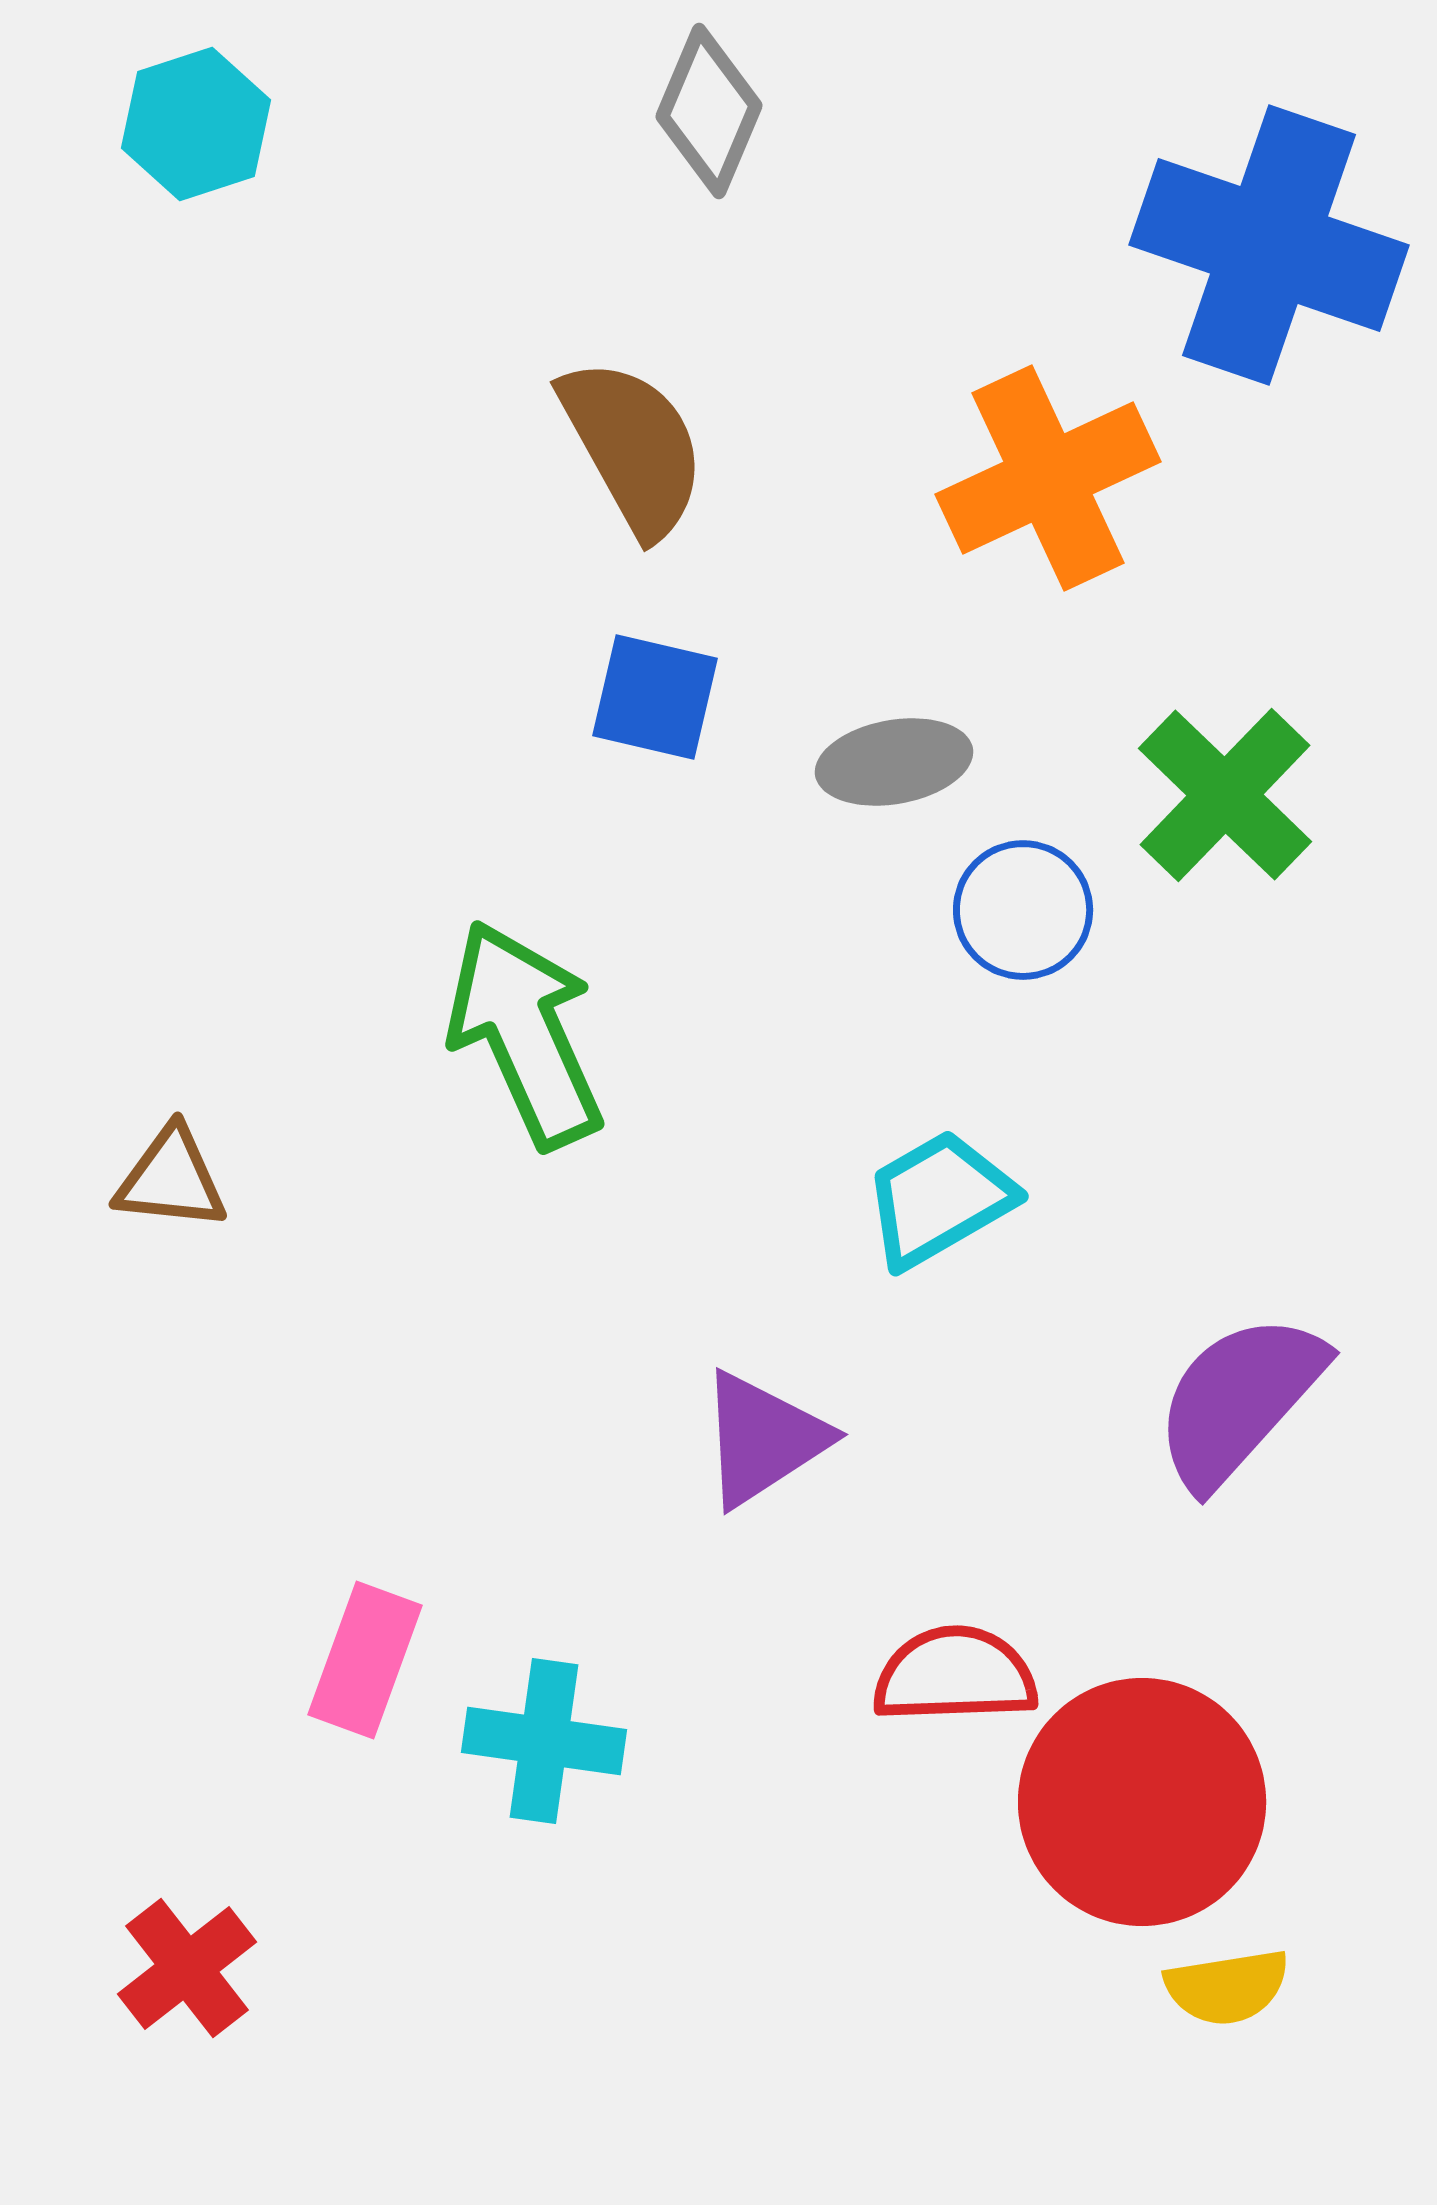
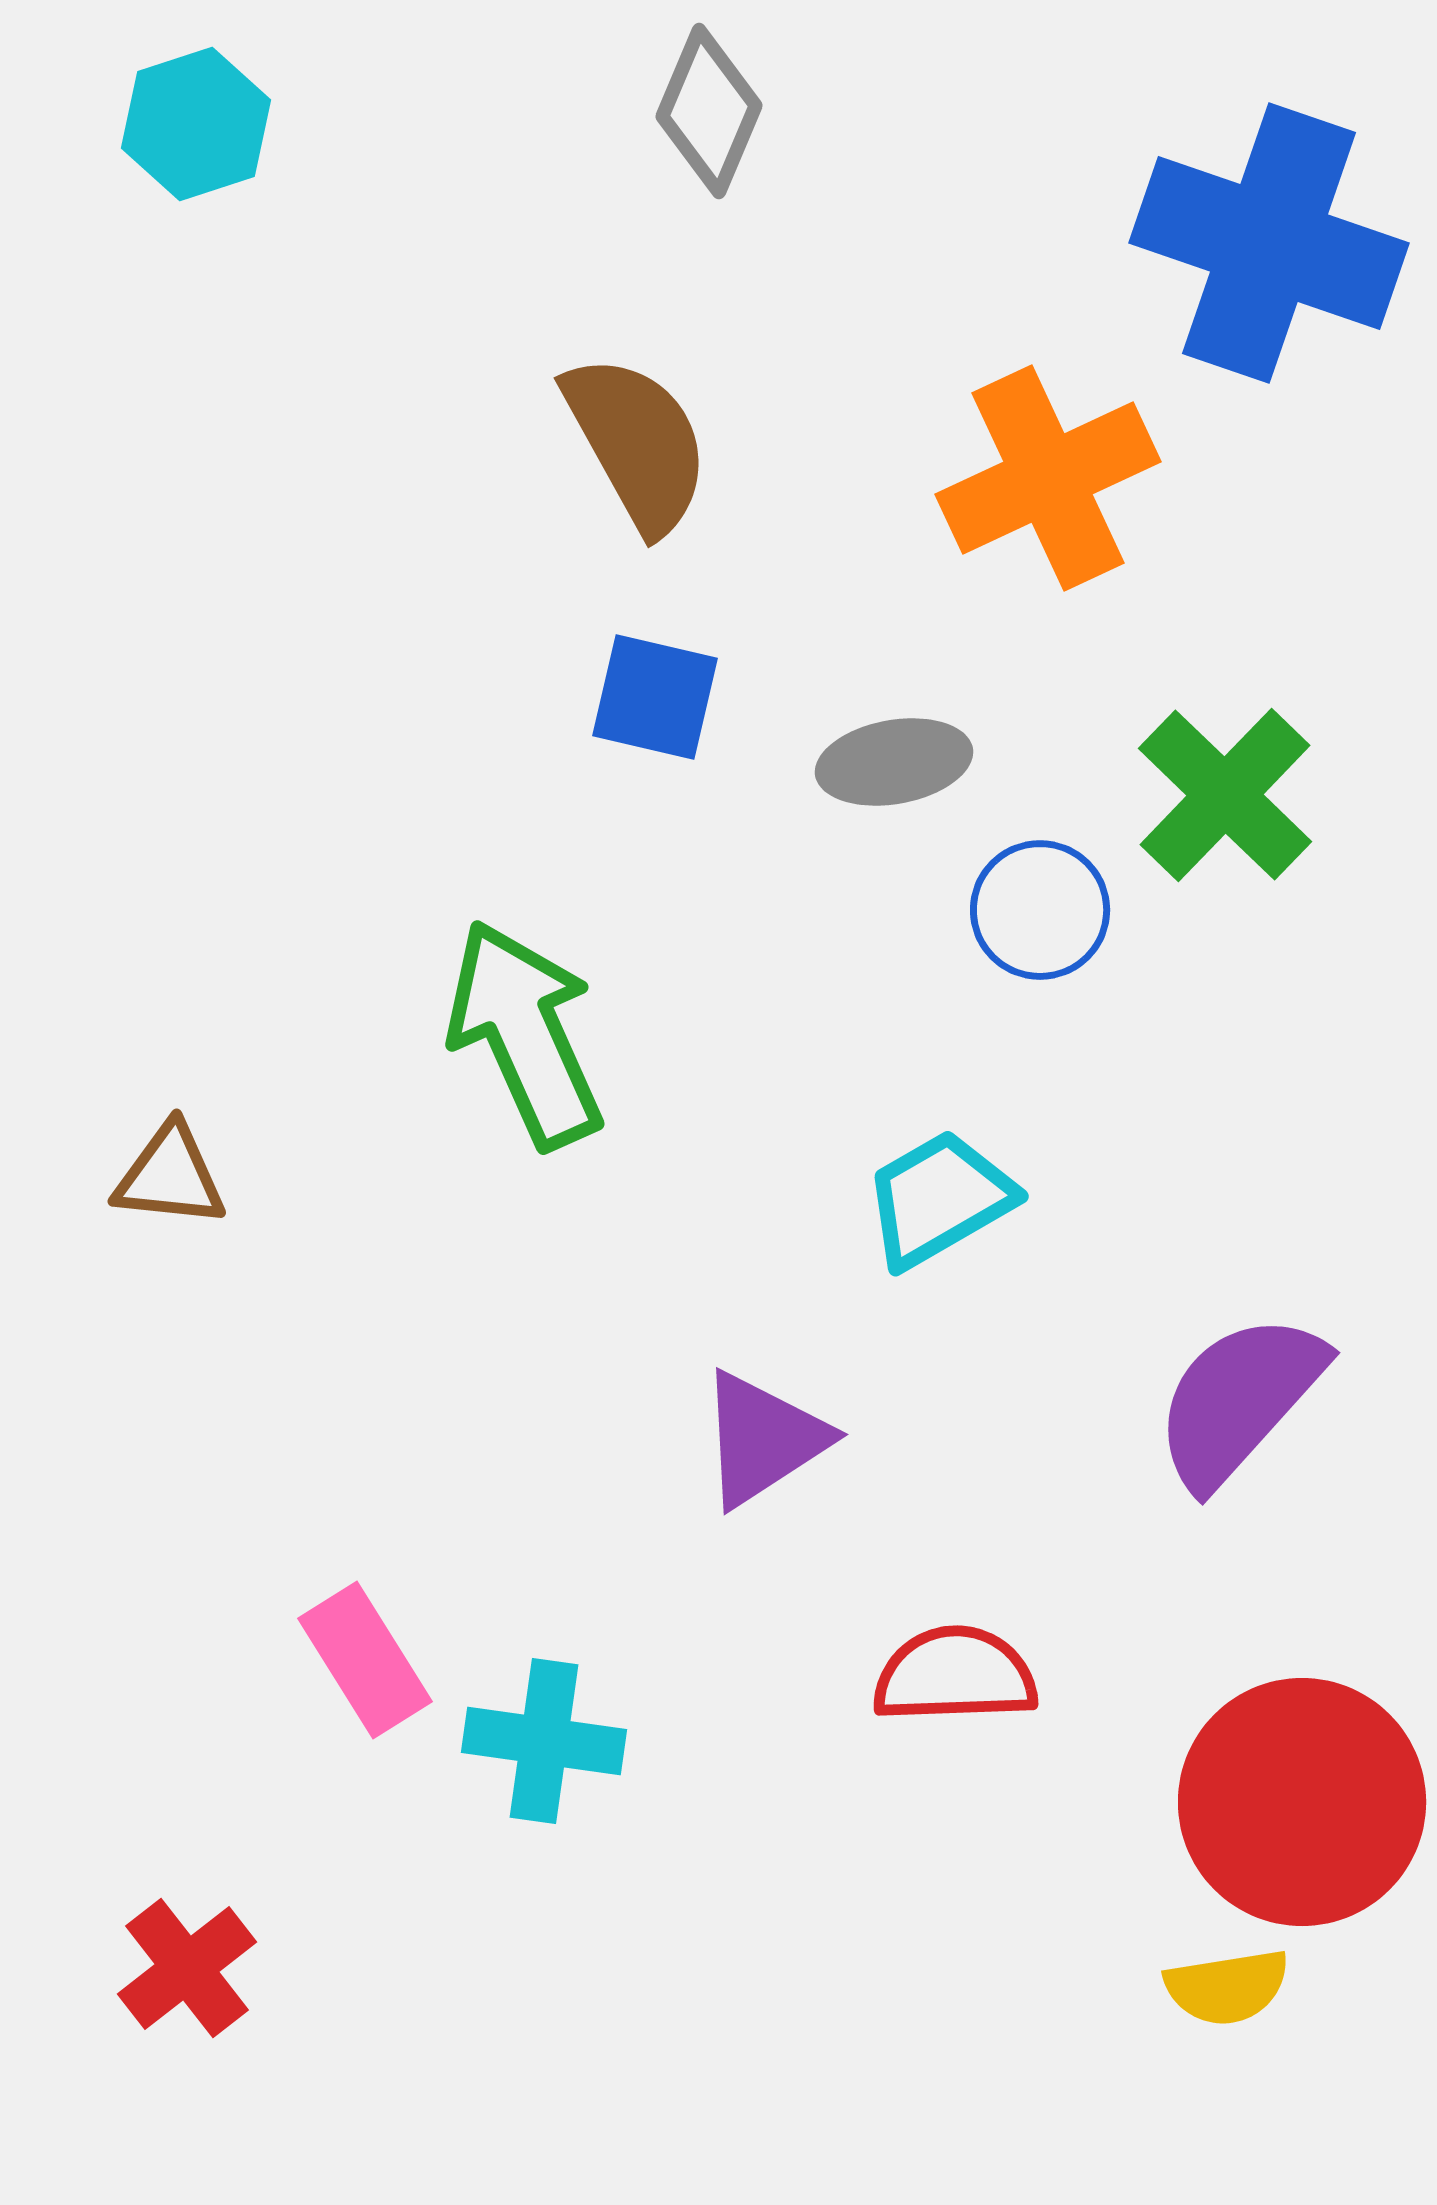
blue cross: moved 2 px up
brown semicircle: moved 4 px right, 4 px up
blue circle: moved 17 px right
brown triangle: moved 1 px left, 3 px up
pink rectangle: rotated 52 degrees counterclockwise
red circle: moved 160 px right
